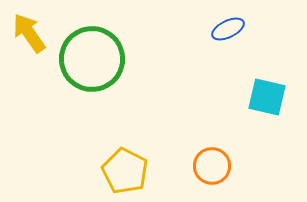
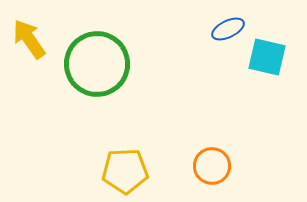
yellow arrow: moved 6 px down
green circle: moved 5 px right, 5 px down
cyan square: moved 40 px up
yellow pentagon: rotated 30 degrees counterclockwise
